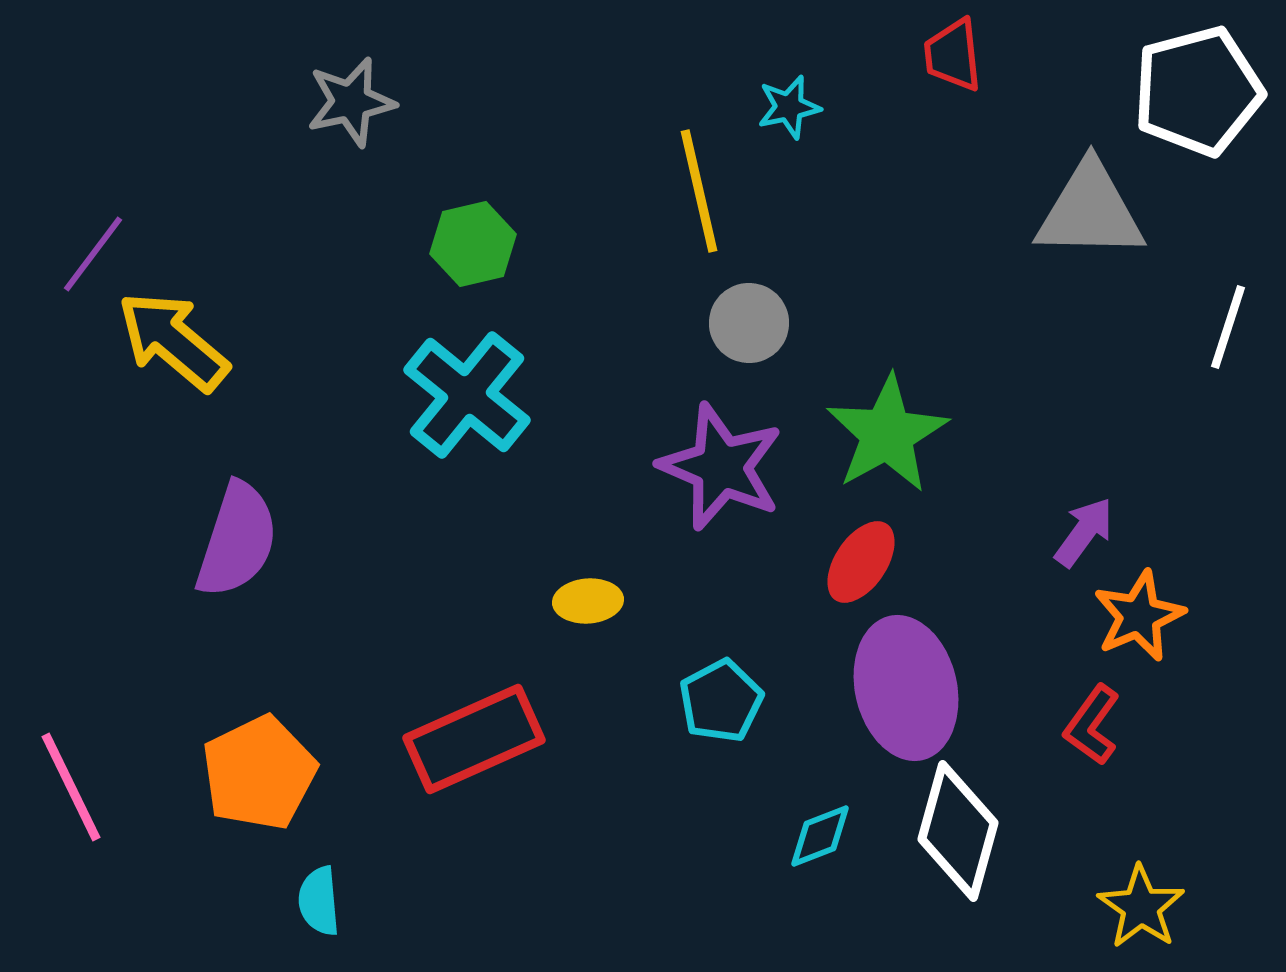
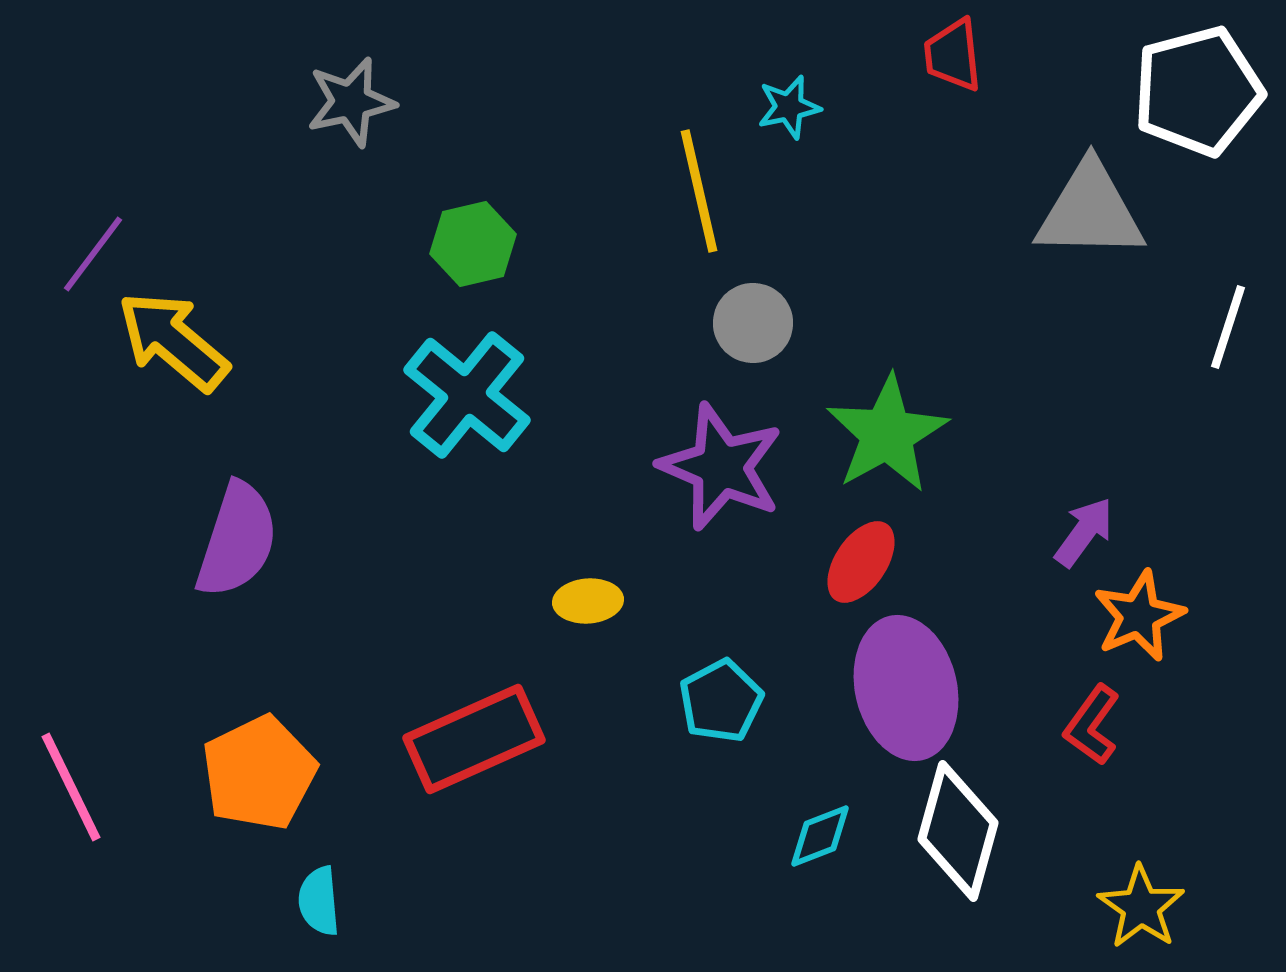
gray circle: moved 4 px right
